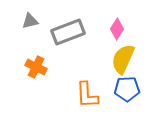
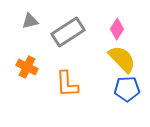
gray rectangle: rotated 12 degrees counterclockwise
yellow semicircle: moved 1 px left; rotated 112 degrees clockwise
orange cross: moved 9 px left
orange L-shape: moved 20 px left, 11 px up
